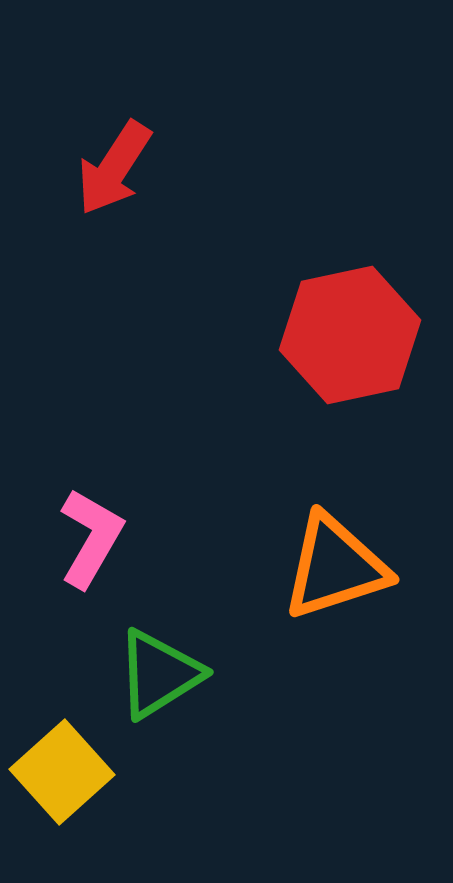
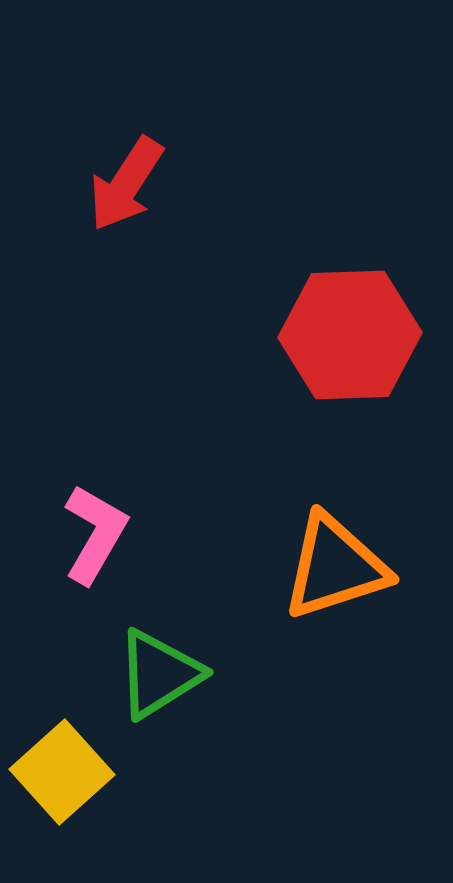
red arrow: moved 12 px right, 16 px down
red hexagon: rotated 10 degrees clockwise
pink L-shape: moved 4 px right, 4 px up
